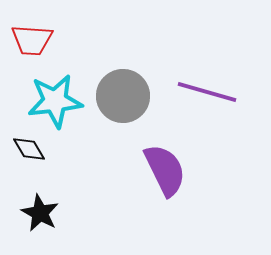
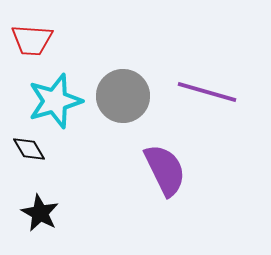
cyan star: rotated 10 degrees counterclockwise
